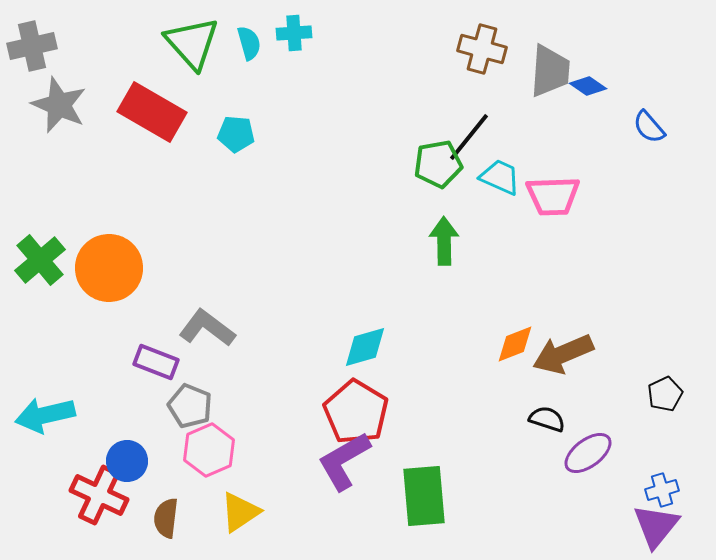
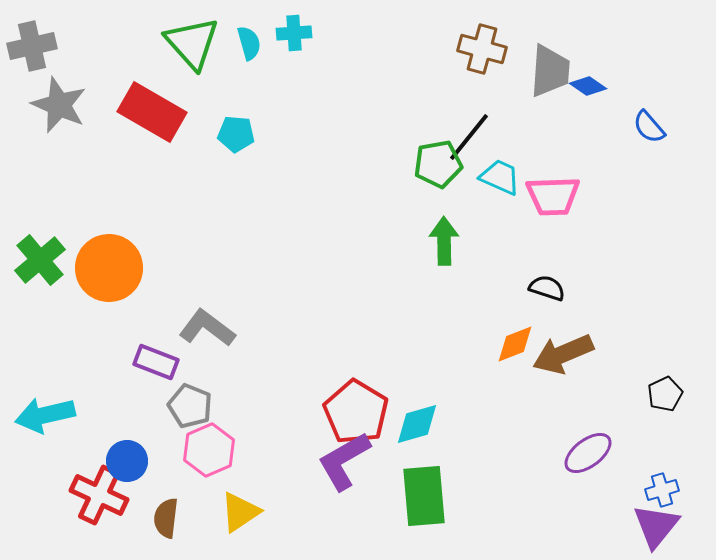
cyan diamond: moved 52 px right, 77 px down
black semicircle: moved 131 px up
